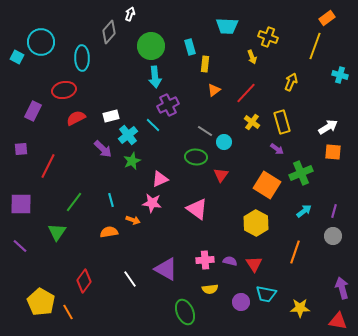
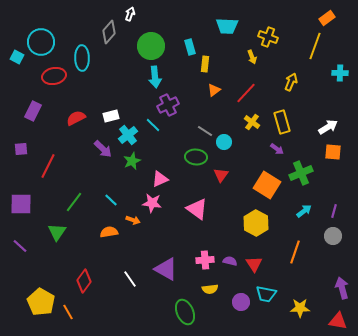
cyan cross at (340, 75): moved 2 px up; rotated 14 degrees counterclockwise
red ellipse at (64, 90): moved 10 px left, 14 px up
cyan line at (111, 200): rotated 32 degrees counterclockwise
